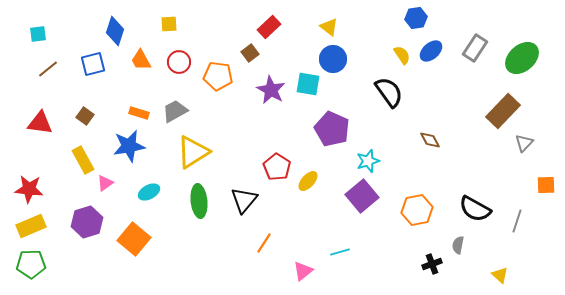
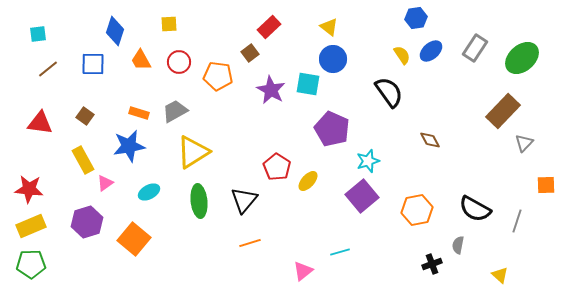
blue square at (93, 64): rotated 15 degrees clockwise
orange line at (264, 243): moved 14 px left; rotated 40 degrees clockwise
